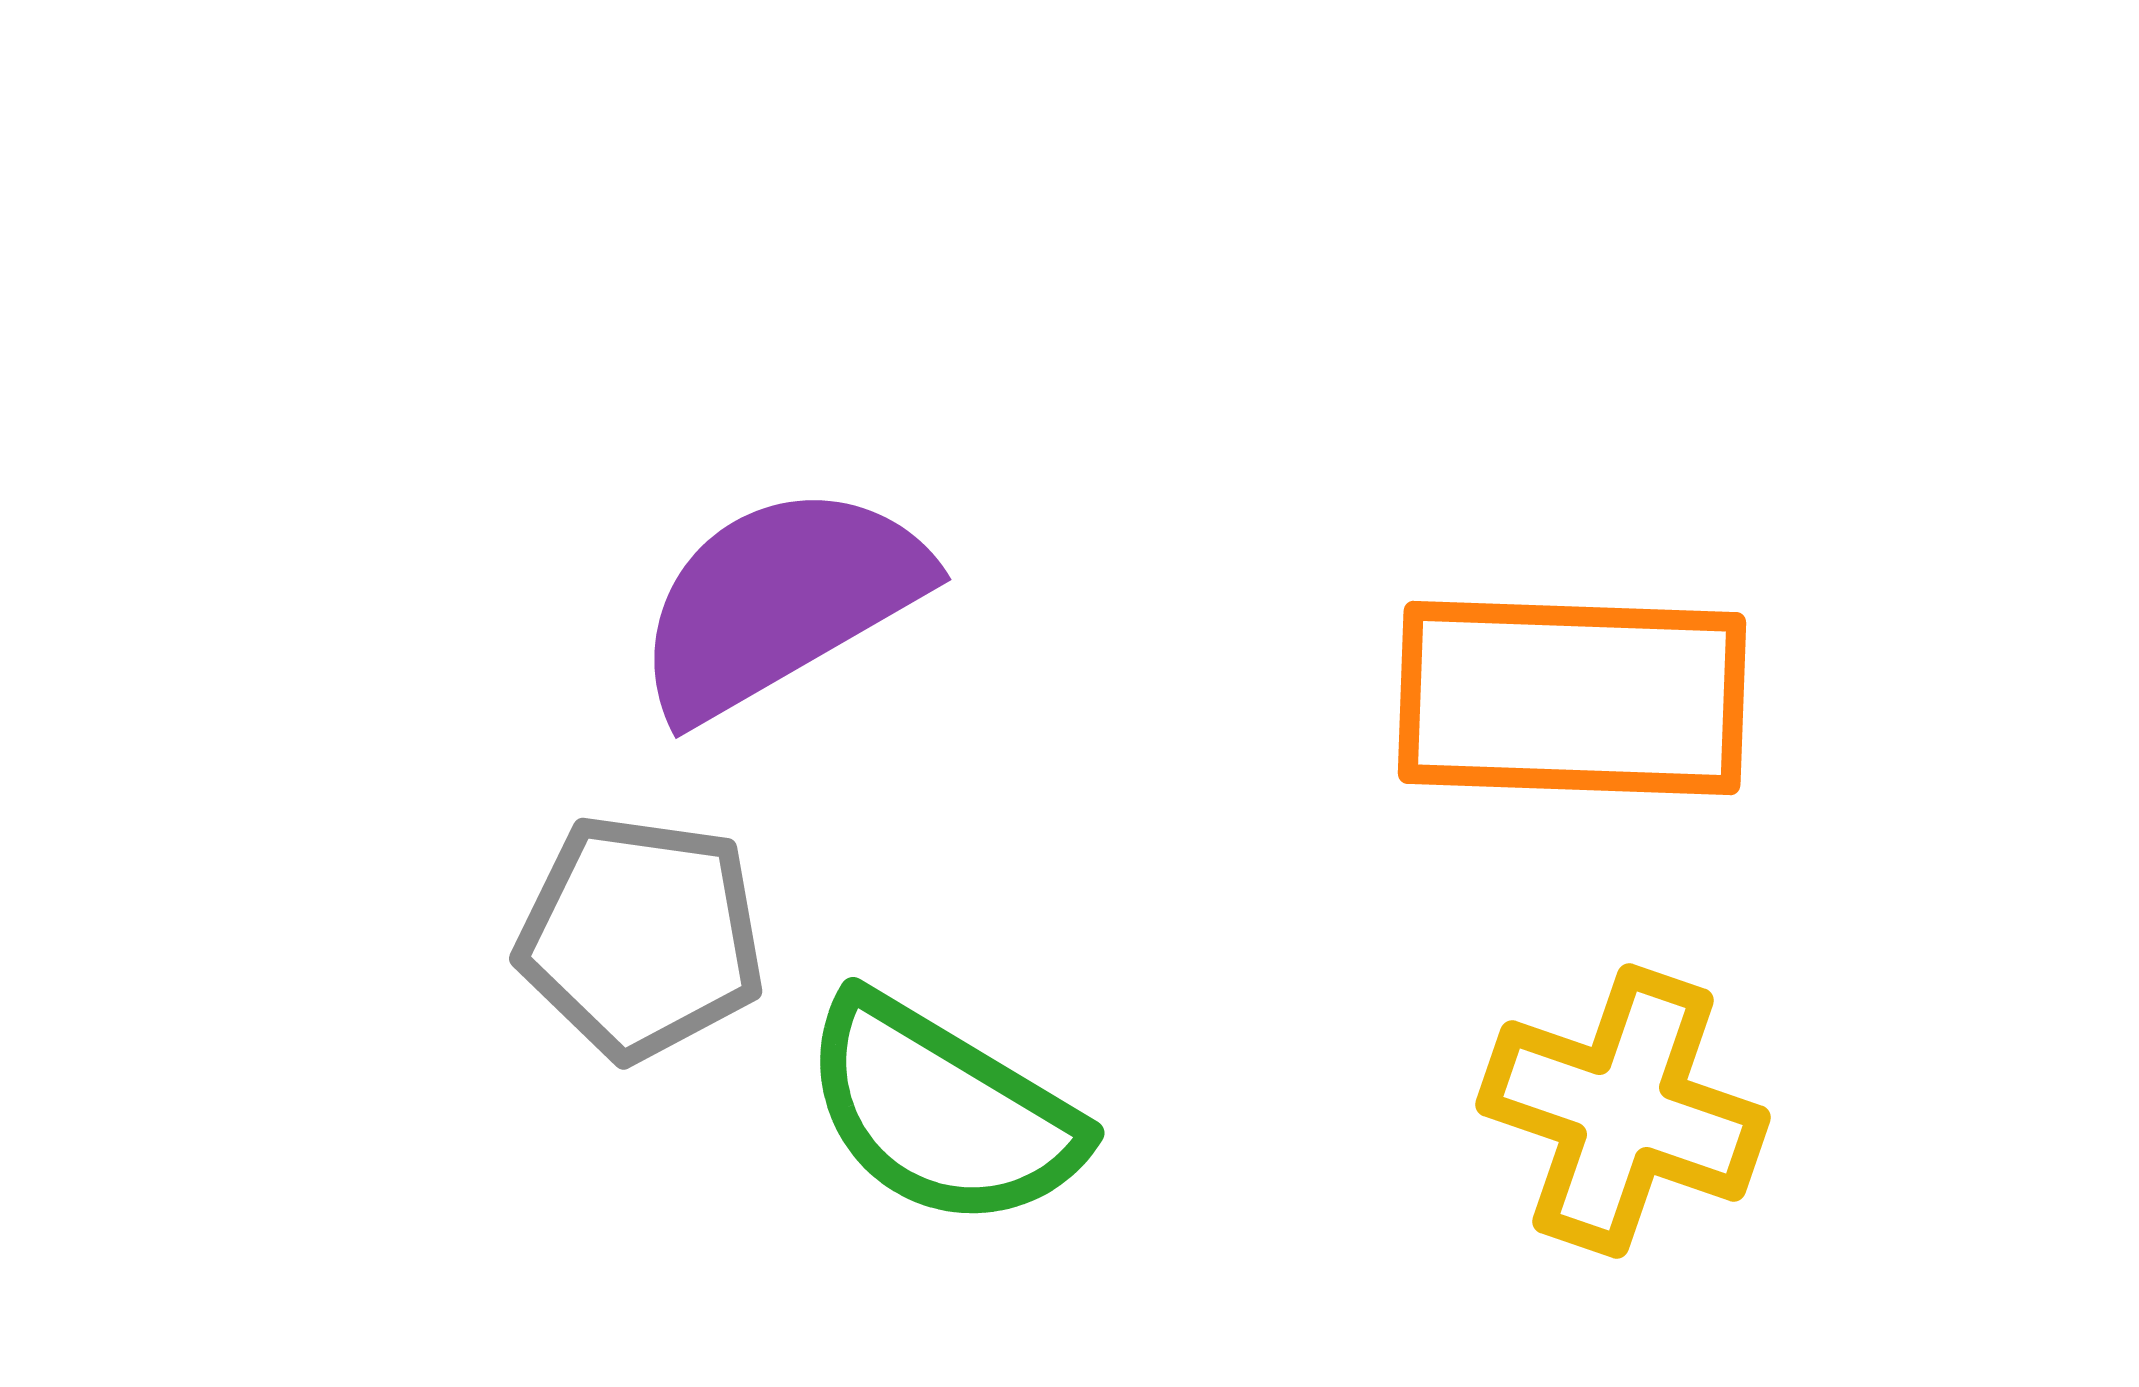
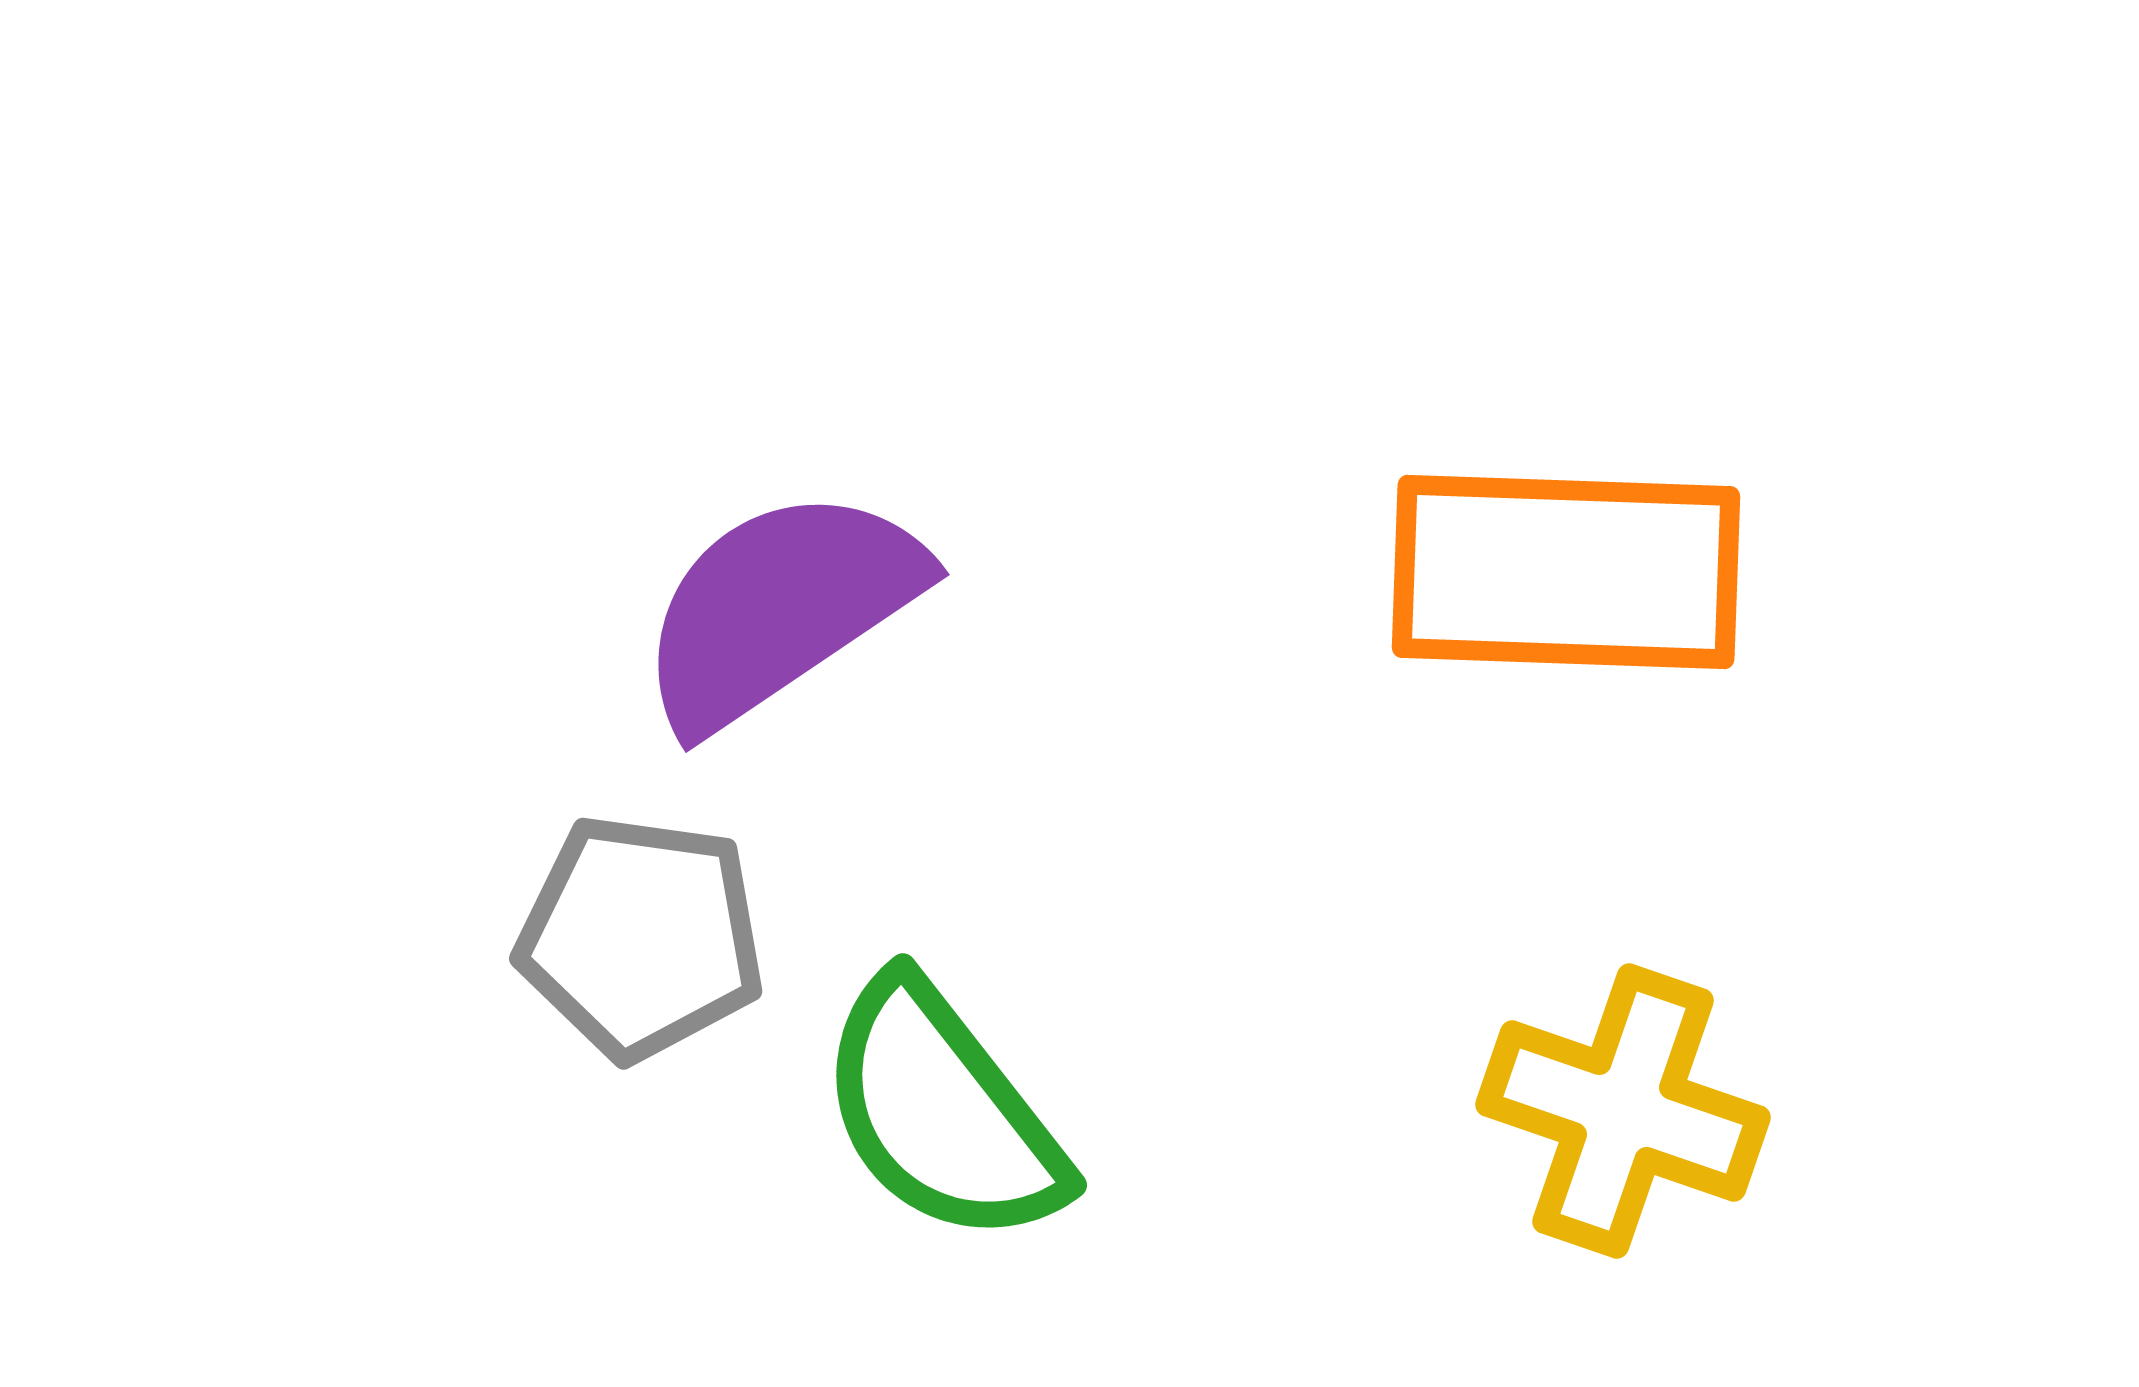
purple semicircle: moved 7 px down; rotated 4 degrees counterclockwise
orange rectangle: moved 6 px left, 126 px up
green semicircle: rotated 21 degrees clockwise
